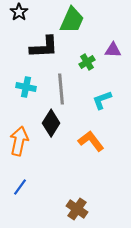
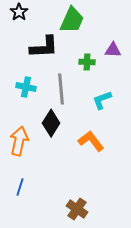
green cross: rotated 35 degrees clockwise
blue line: rotated 18 degrees counterclockwise
